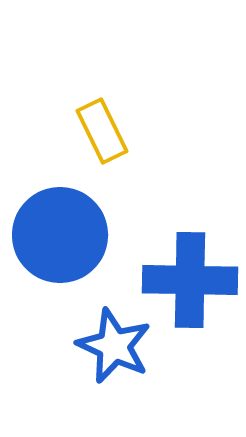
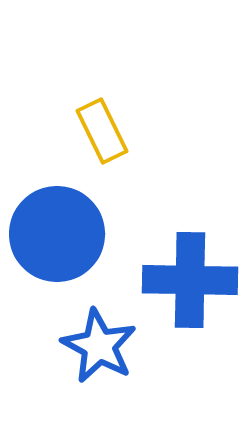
blue circle: moved 3 px left, 1 px up
blue star: moved 15 px left; rotated 4 degrees clockwise
